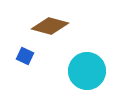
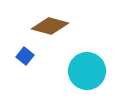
blue square: rotated 12 degrees clockwise
